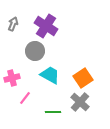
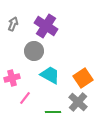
gray circle: moved 1 px left
gray cross: moved 2 px left
